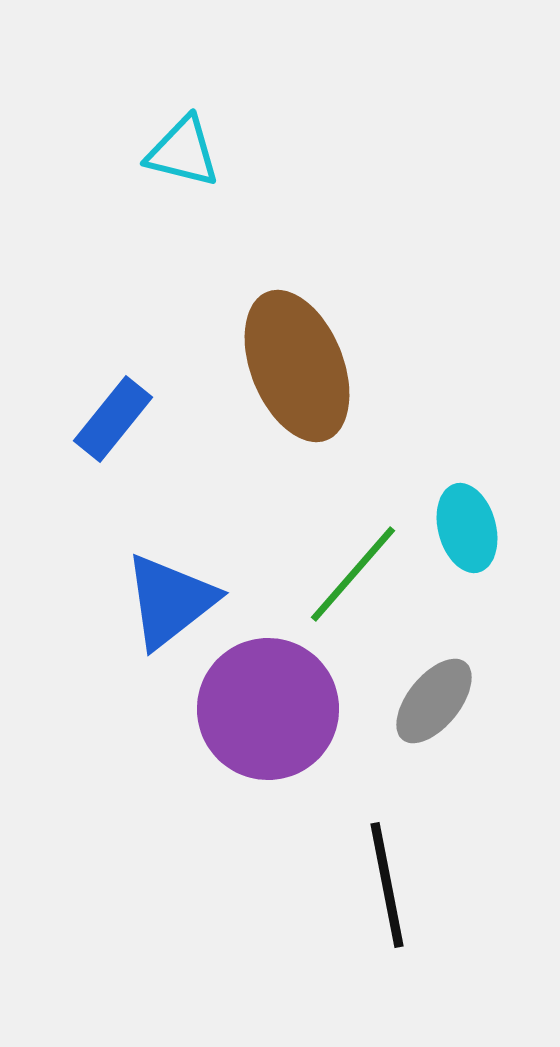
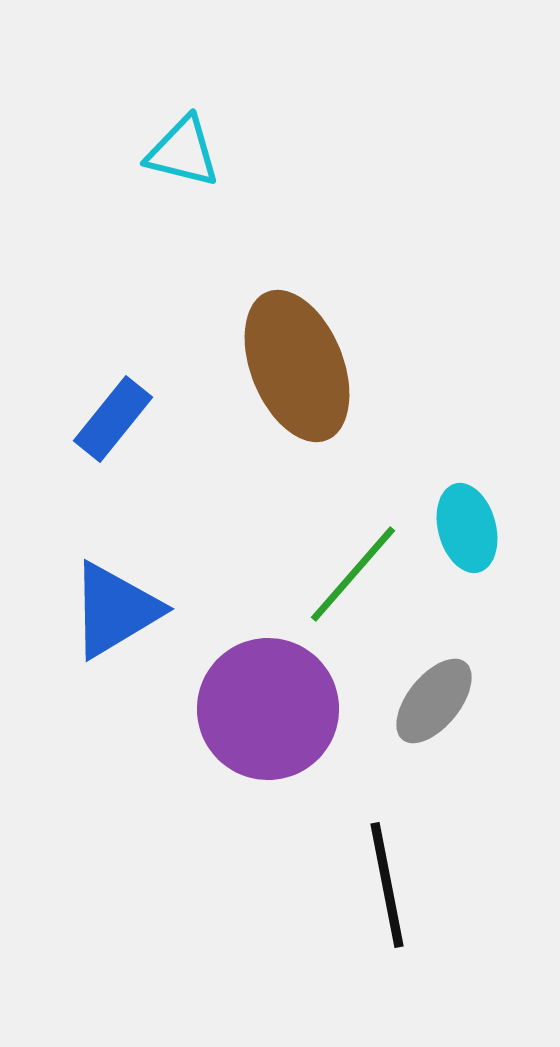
blue triangle: moved 55 px left, 9 px down; rotated 7 degrees clockwise
